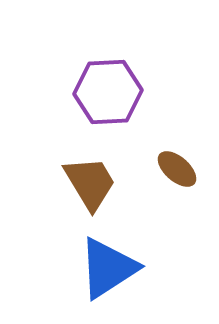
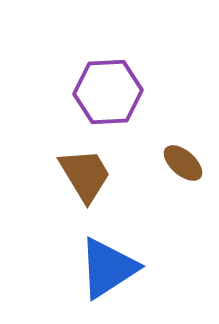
brown ellipse: moved 6 px right, 6 px up
brown trapezoid: moved 5 px left, 8 px up
